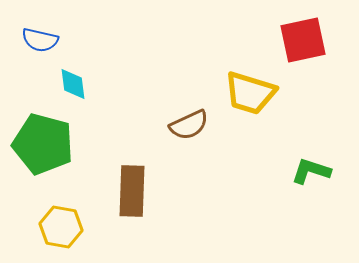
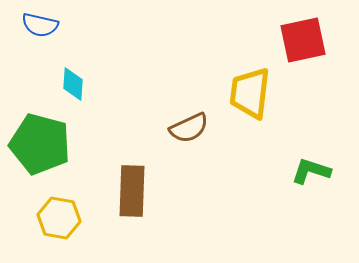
blue semicircle: moved 15 px up
cyan diamond: rotated 12 degrees clockwise
yellow trapezoid: rotated 80 degrees clockwise
brown semicircle: moved 3 px down
green pentagon: moved 3 px left
yellow hexagon: moved 2 px left, 9 px up
